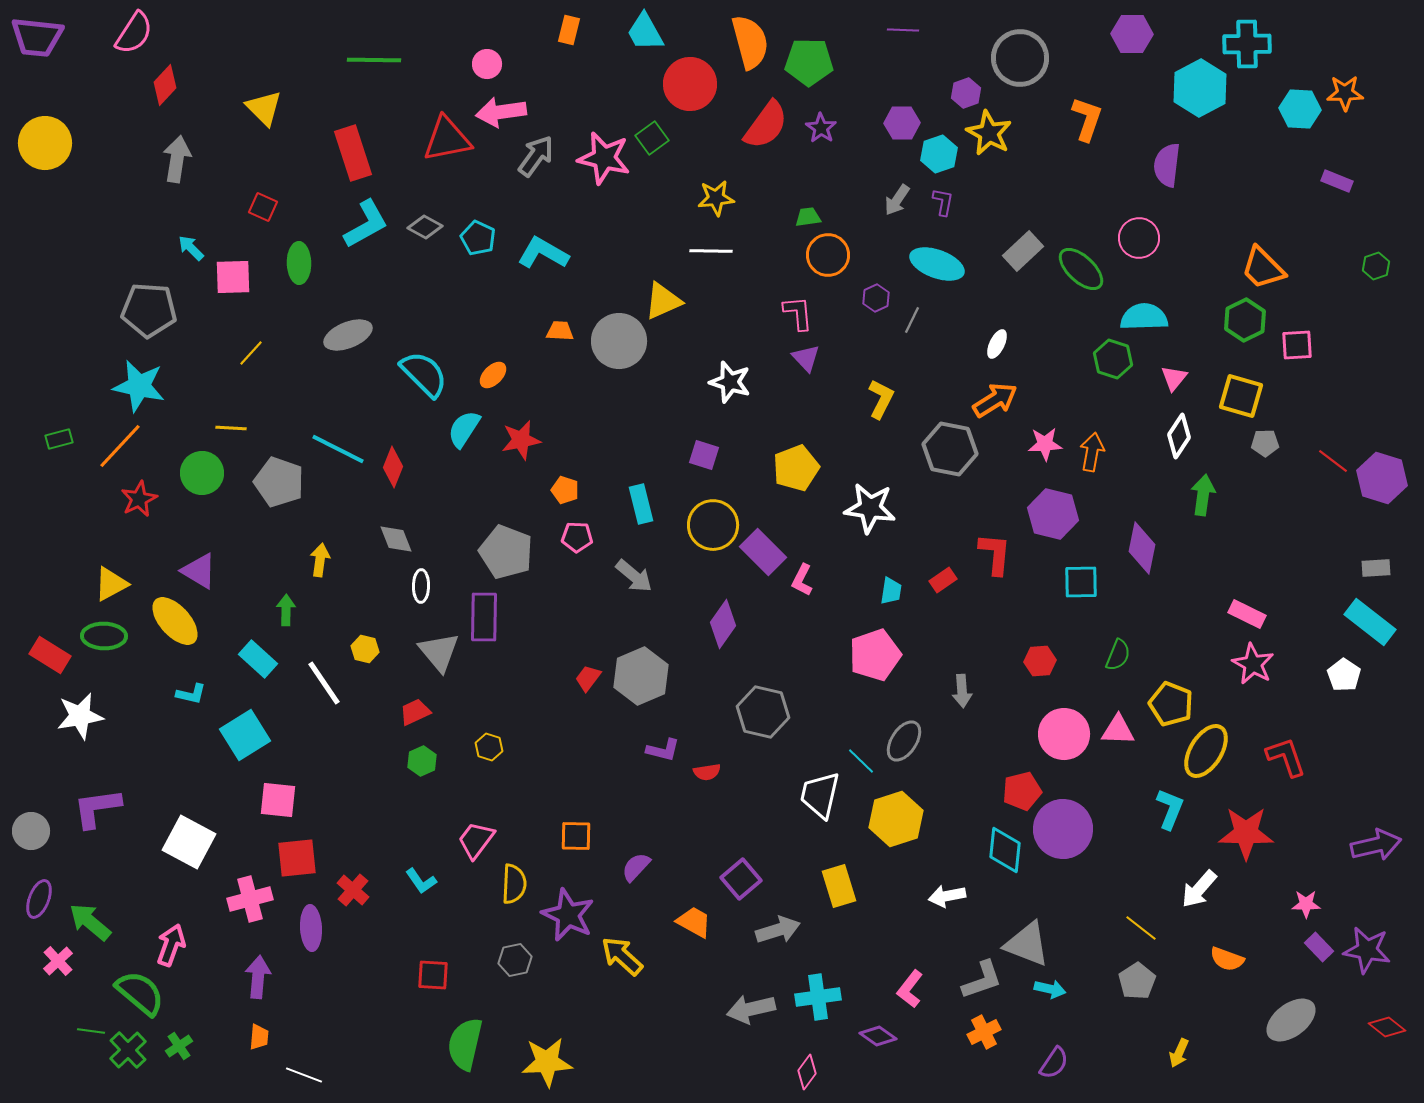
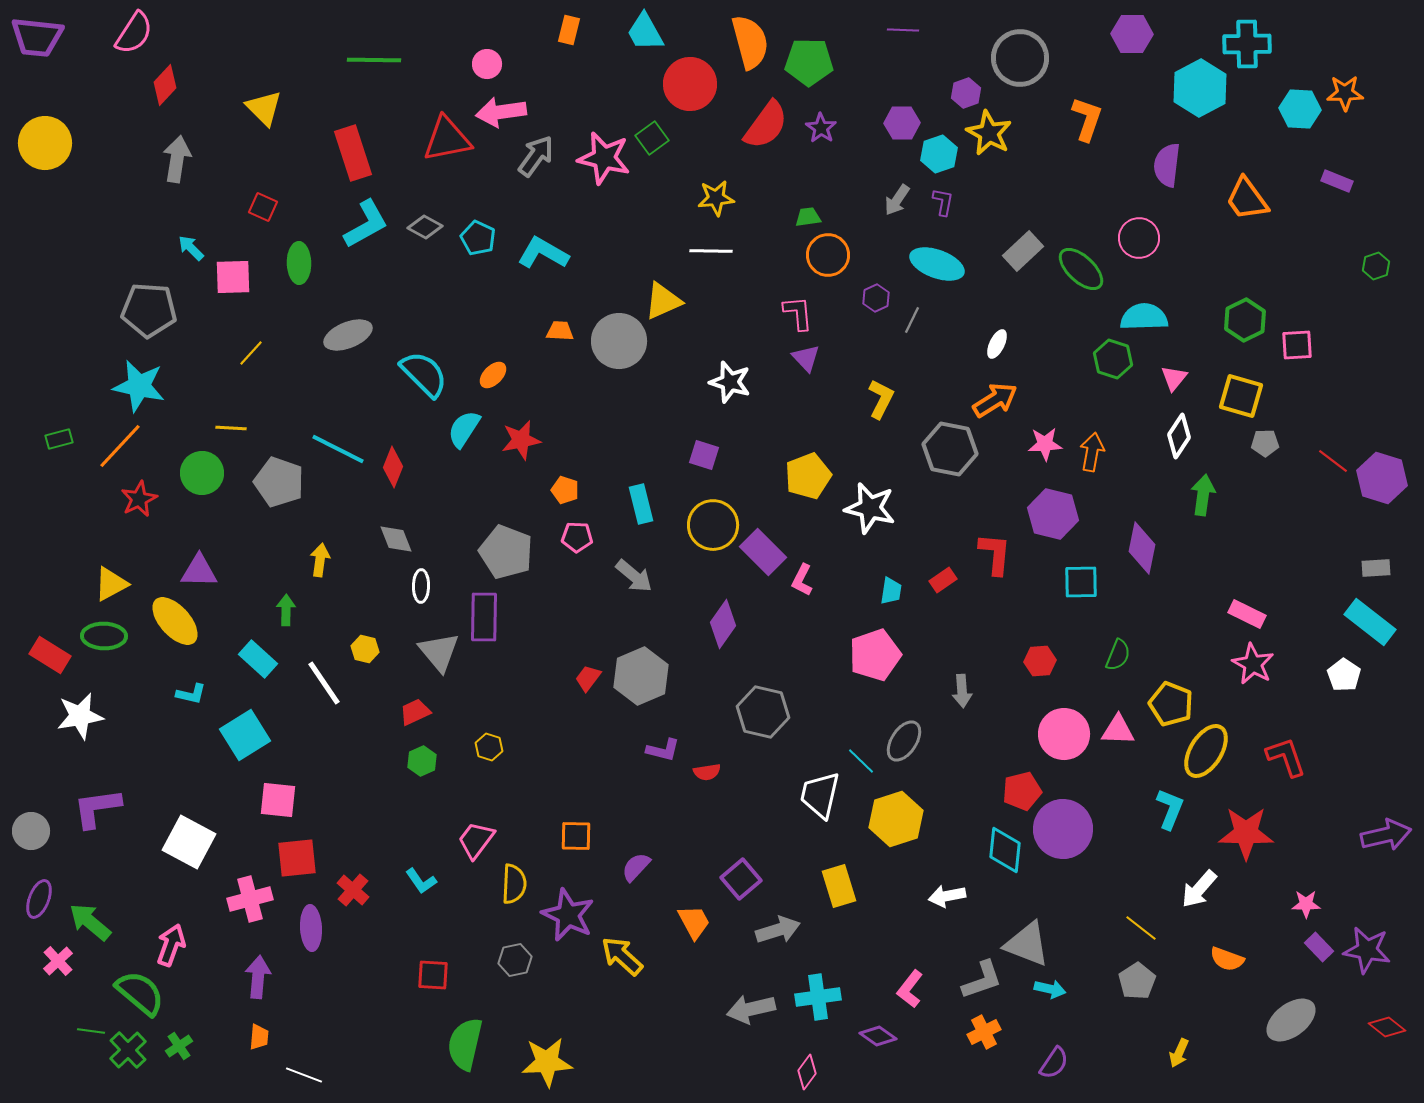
orange trapezoid at (1263, 268): moved 16 px left, 69 px up; rotated 9 degrees clockwise
yellow pentagon at (796, 468): moved 12 px right, 8 px down
white star at (870, 508): rotated 6 degrees clockwise
purple triangle at (199, 571): rotated 30 degrees counterclockwise
purple arrow at (1376, 845): moved 10 px right, 10 px up
orange trapezoid at (694, 922): rotated 33 degrees clockwise
